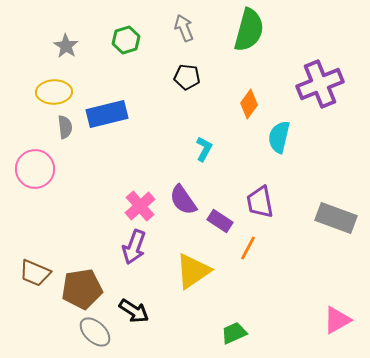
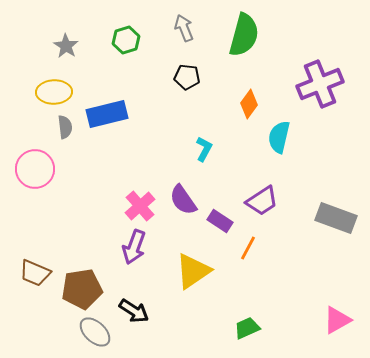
green semicircle: moved 5 px left, 5 px down
purple trapezoid: moved 2 px right, 1 px up; rotated 112 degrees counterclockwise
green trapezoid: moved 13 px right, 5 px up
